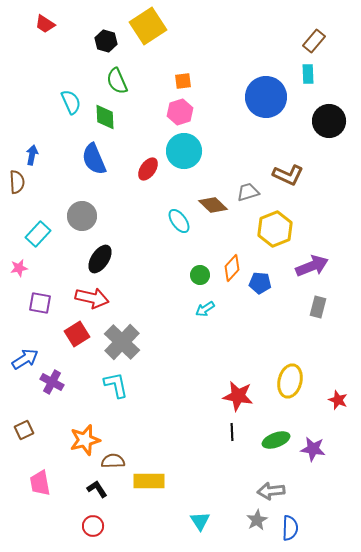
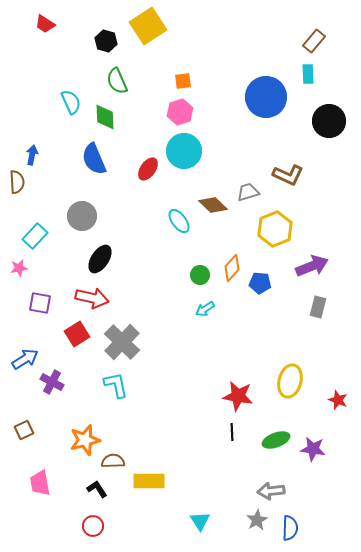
cyan rectangle at (38, 234): moved 3 px left, 2 px down
